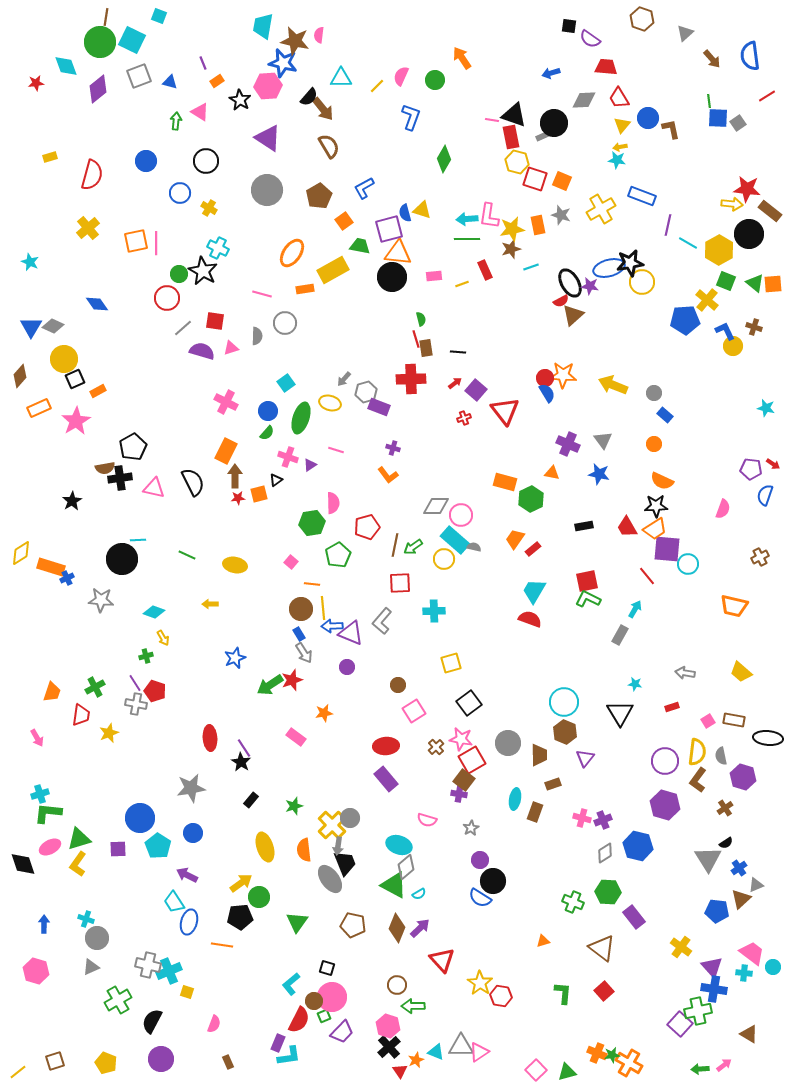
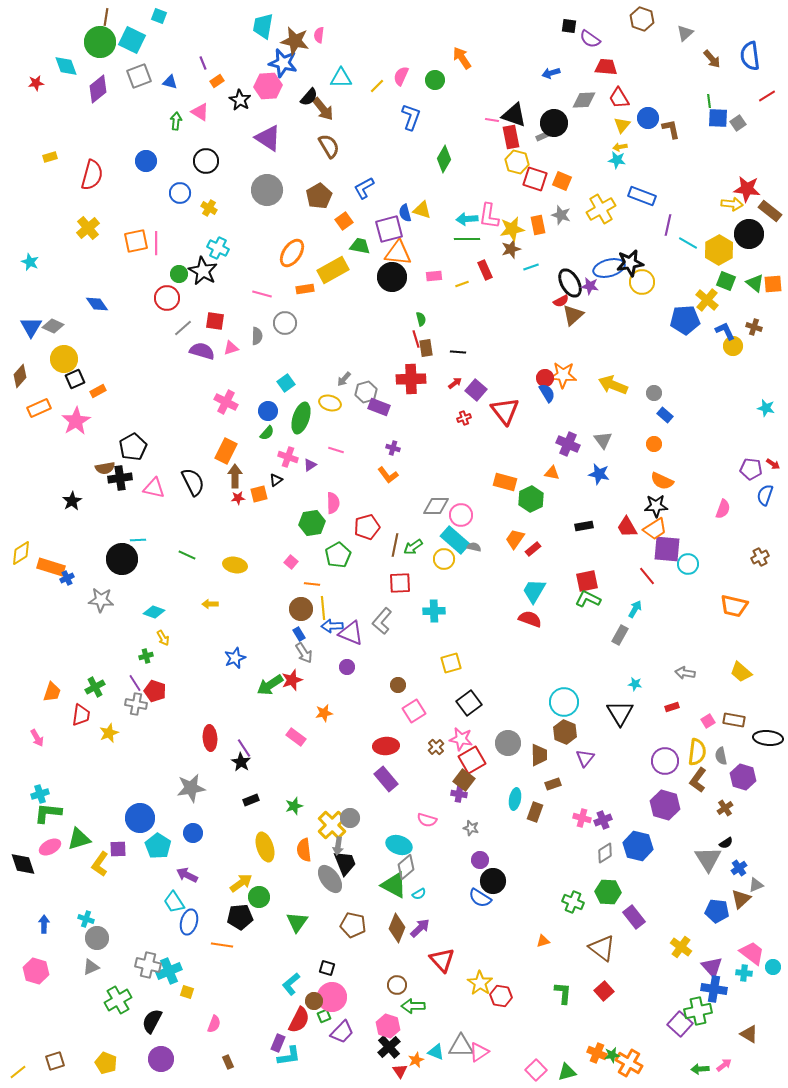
black rectangle at (251, 800): rotated 28 degrees clockwise
gray star at (471, 828): rotated 28 degrees counterclockwise
yellow L-shape at (78, 864): moved 22 px right
